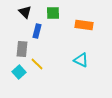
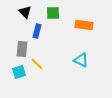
cyan square: rotated 24 degrees clockwise
